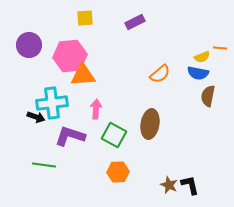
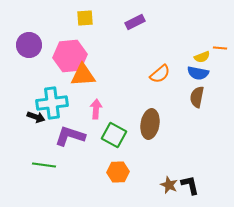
brown semicircle: moved 11 px left, 1 px down
